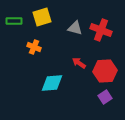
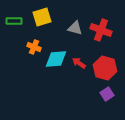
red hexagon: moved 3 px up; rotated 20 degrees clockwise
cyan diamond: moved 4 px right, 24 px up
purple square: moved 2 px right, 3 px up
